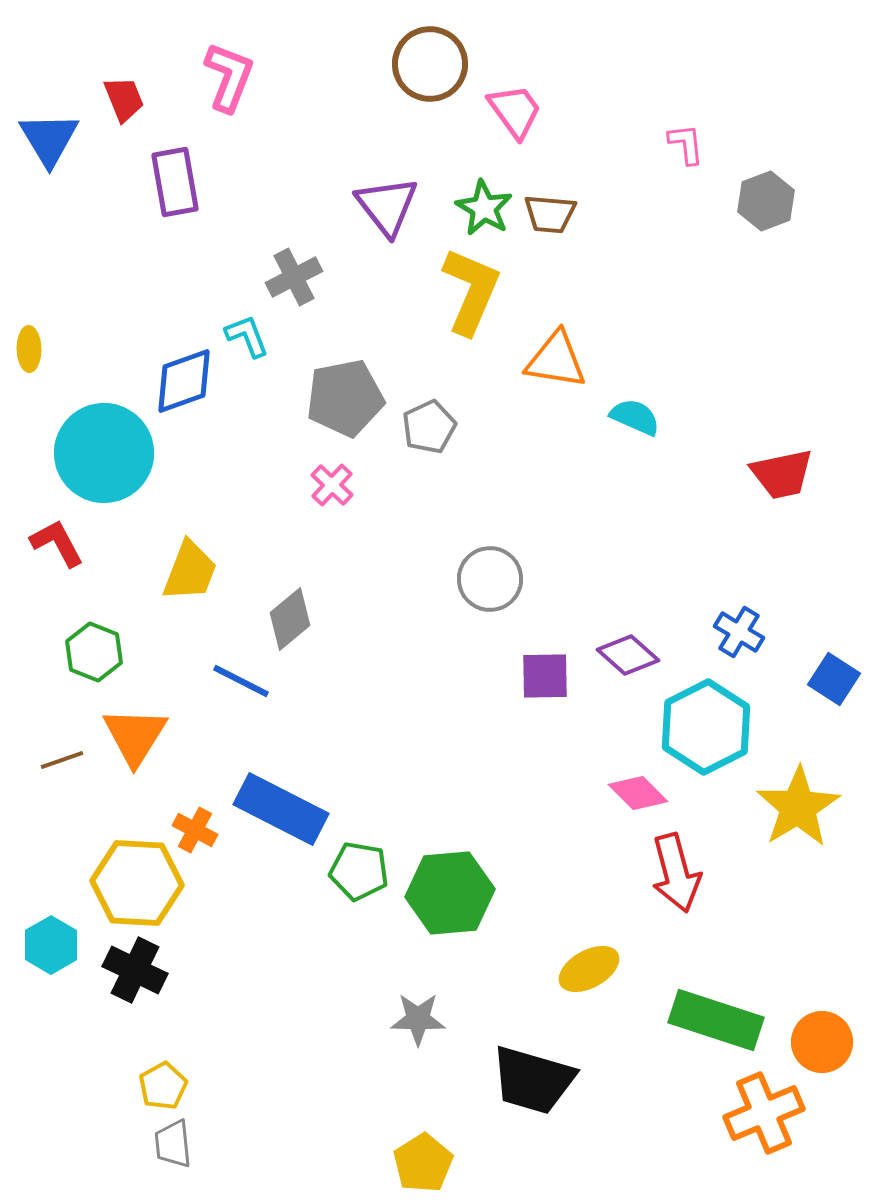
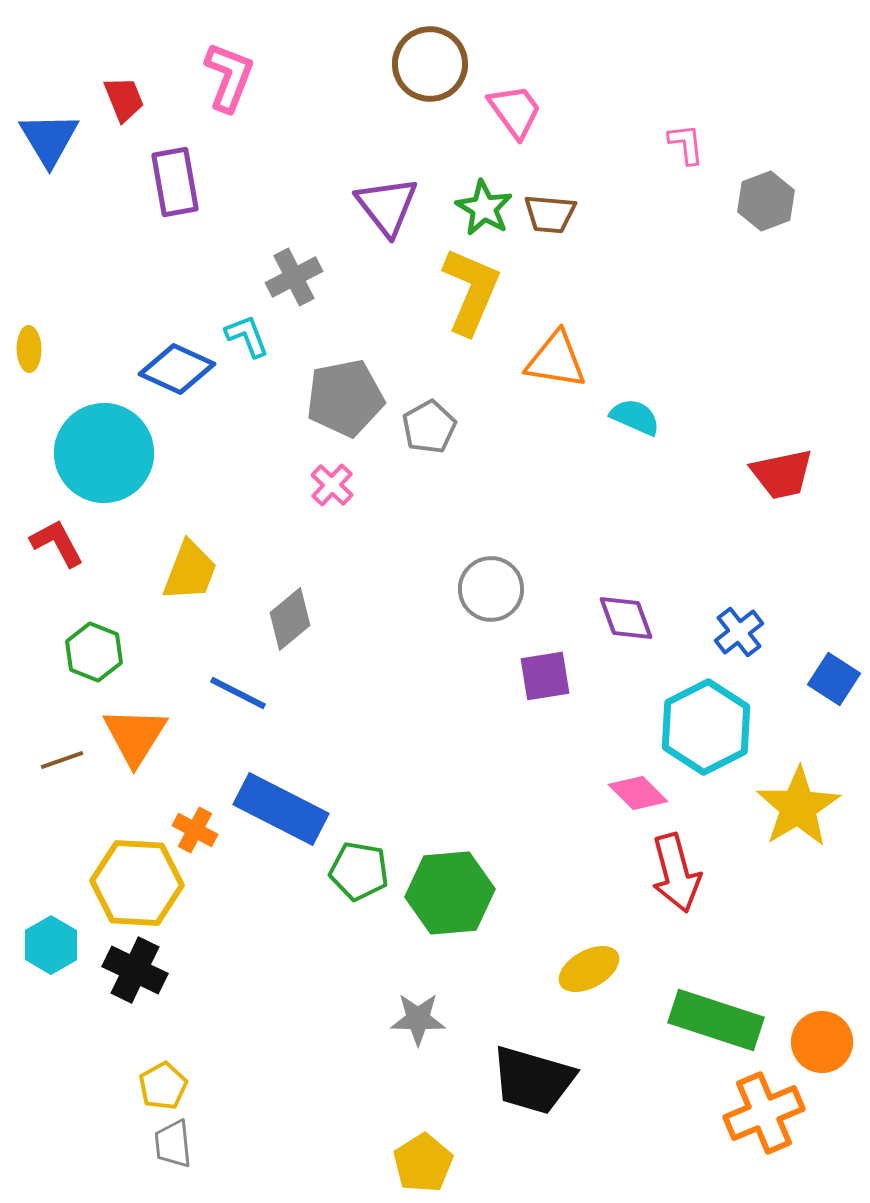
blue diamond at (184, 381): moved 7 px left, 12 px up; rotated 44 degrees clockwise
gray pentagon at (429, 427): rotated 4 degrees counterclockwise
gray circle at (490, 579): moved 1 px right, 10 px down
blue cross at (739, 632): rotated 21 degrees clockwise
purple diamond at (628, 655): moved 2 px left, 37 px up; rotated 28 degrees clockwise
purple square at (545, 676): rotated 8 degrees counterclockwise
blue line at (241, 681): moved 3 px left, 12 px down
